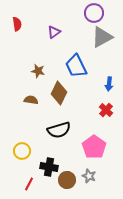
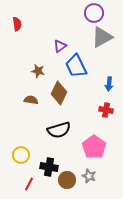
purple triangle: moved 6 px right, 14 px down
red cross: rotated 32 degrees counterclockwise
yellow circle: moved 1 px left, 4 px down
